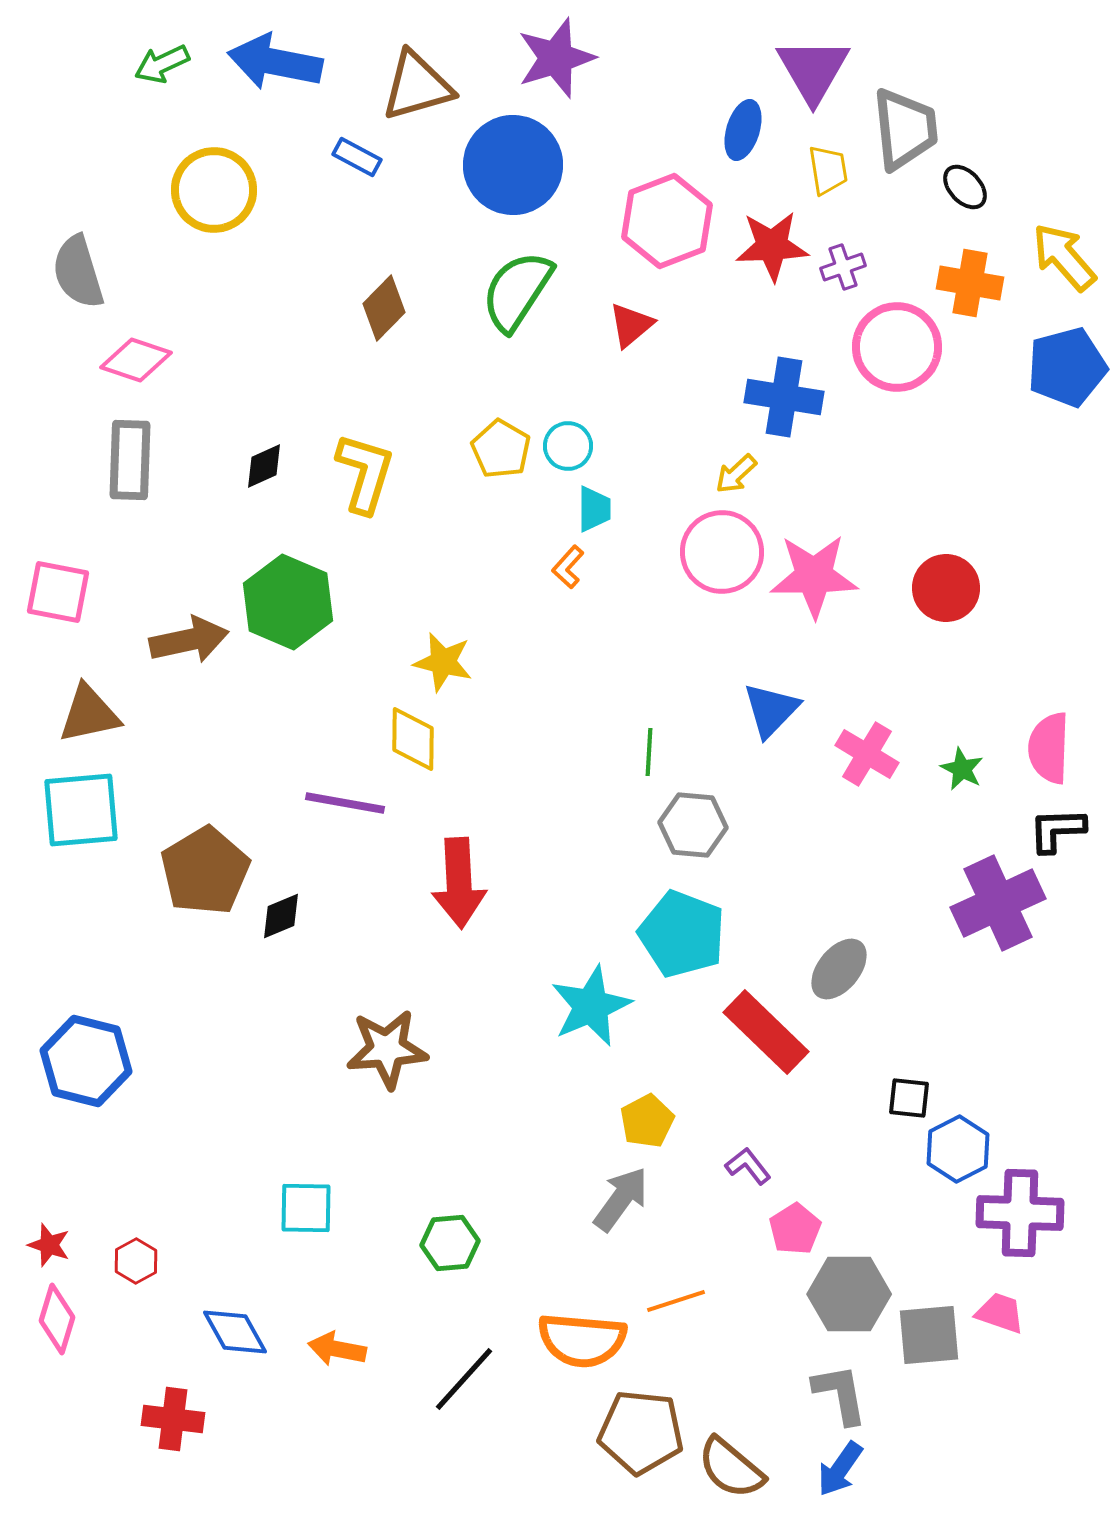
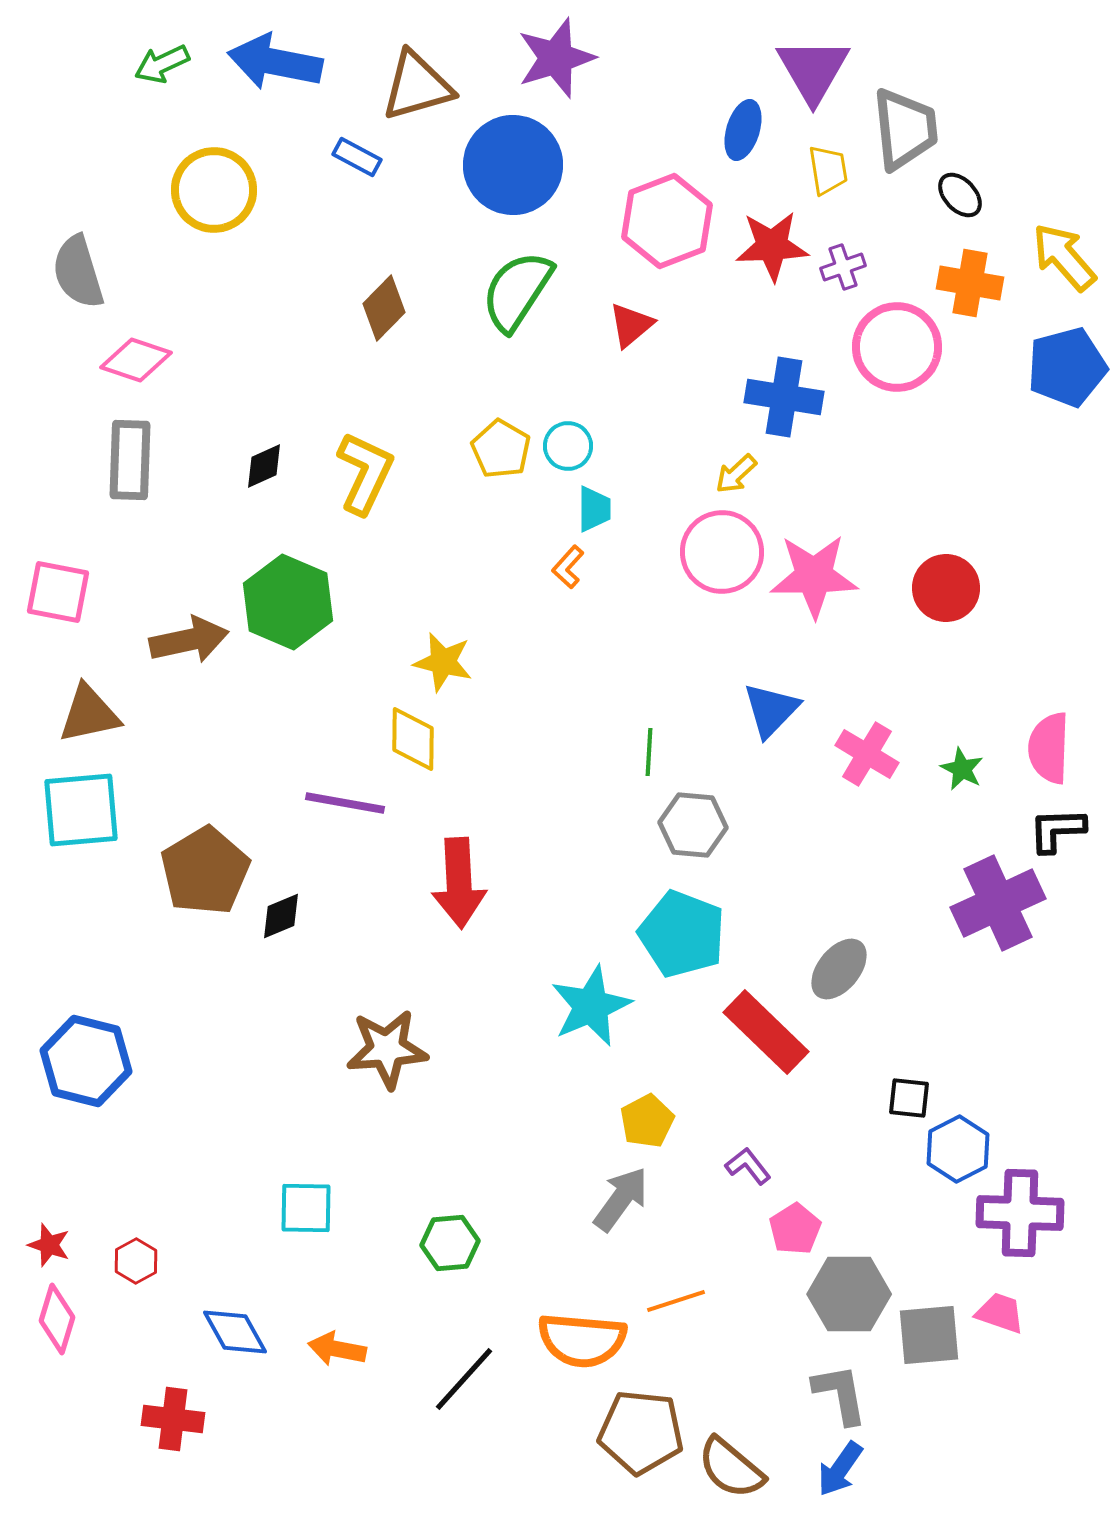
black ellipse at (965, 187): moved 5 px left, 8 px down
yellow L-shape at (365, 473): rotated 8 degrees clockwise
